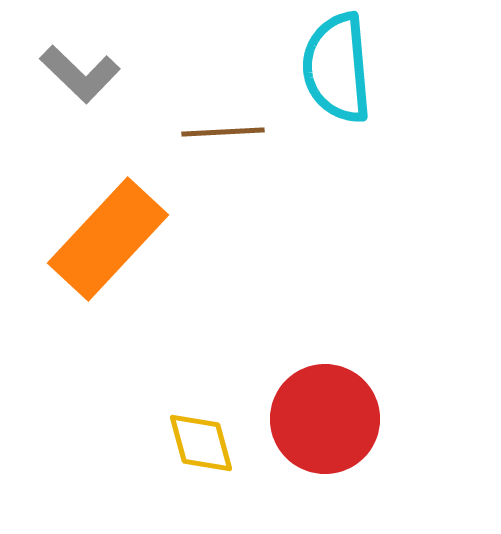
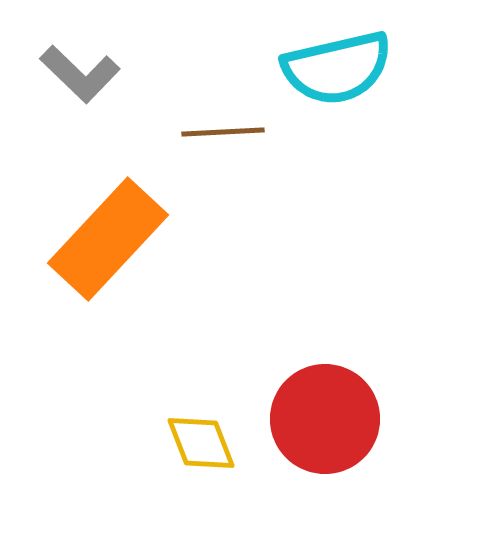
cyan semicircle: rotated 98 degrees counterclockwise
yellow diamond: rotated 6 degrees counterclockwise
